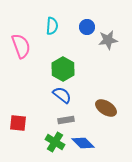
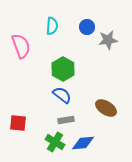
blue diamond: rotated 50 degrees counterclockwise
